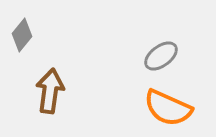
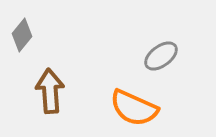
brown arrow: rotated 12 degrees counterclockwise
orange semicircle: moved 34 px left
